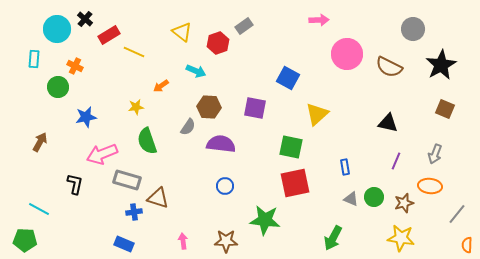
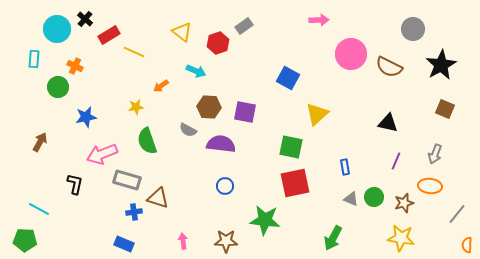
pink circle at (347, 54): moved 4 px right
purple square at (255, 108): moved 10 px left, 4 px down
gray semicircle at (188, 127): moved 3 px down; rotated 84 degrees clockwise
